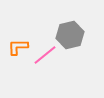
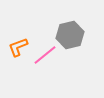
orange L-shape: rotated 20 degrees counterclockwise
